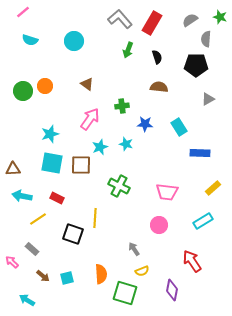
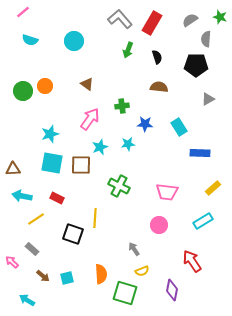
cyan star at (126, 144): moved 2 px right; rotated 24 degrees counterclockwise
yellow line at (38, 219): moved 2 px left
